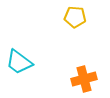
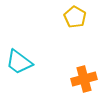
yellow pentagon: rotated 25 degrees clockwise
